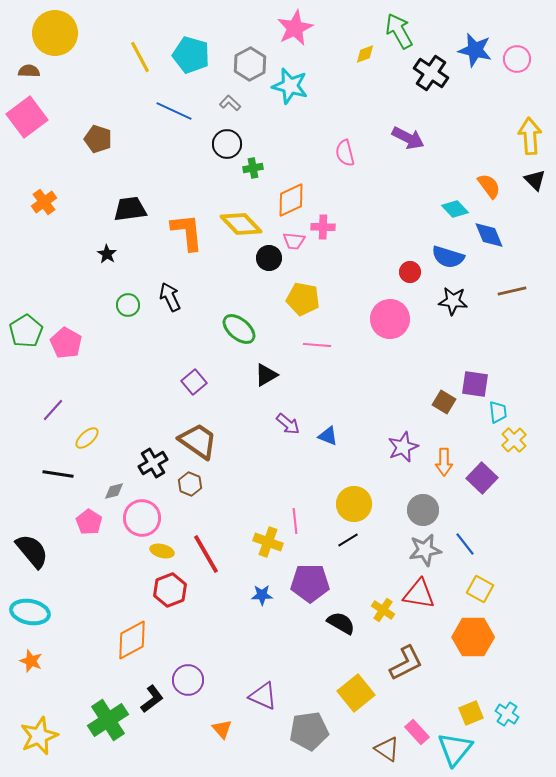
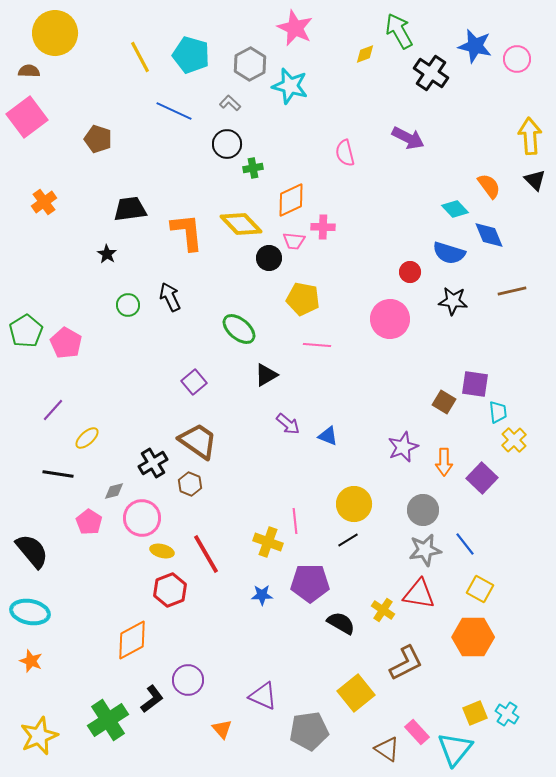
pink star at (295, 28): rotated 21 degrees counterclockwise
blue star at (475, 50): moved 4 px up
blue semicircle at (448, 257): moved 1 px right, 4 px up
yellow square at (471, 713): moved 4 px right
